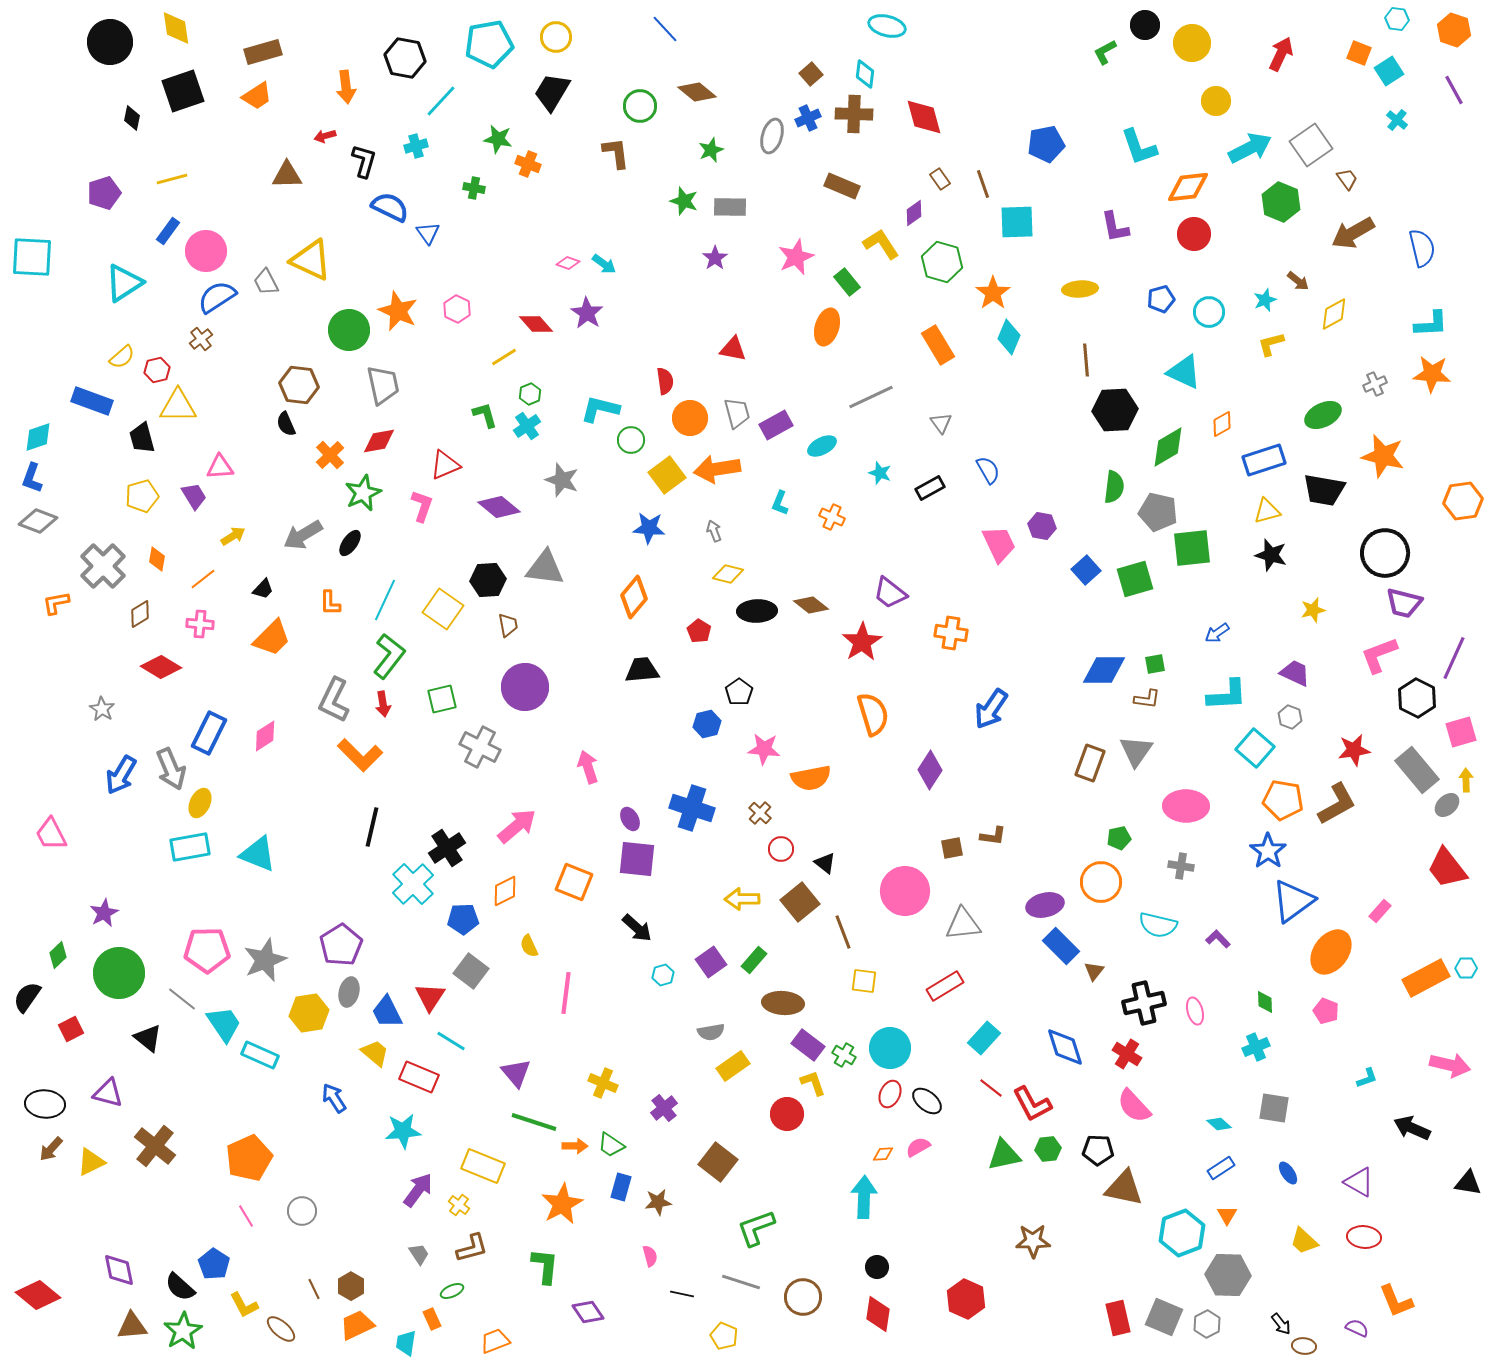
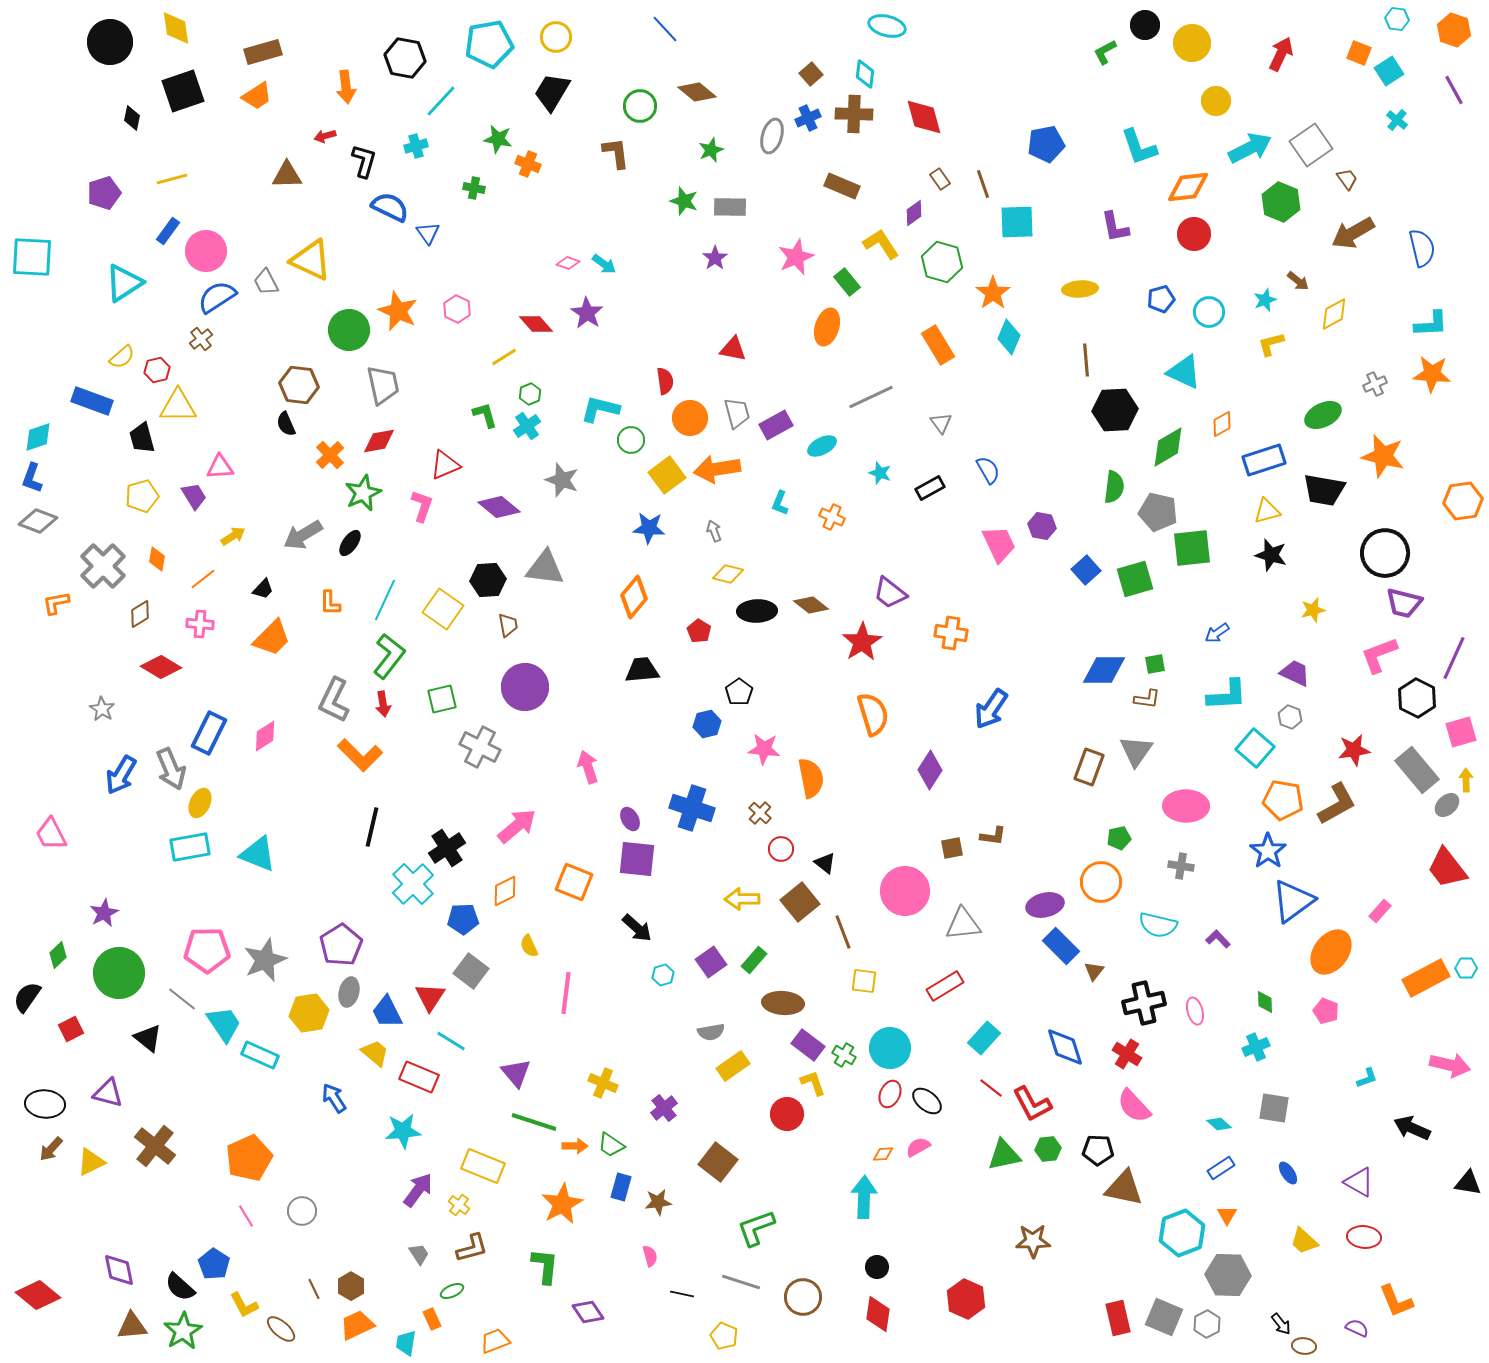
brown rectangle at (1090, 763): moved 1 px left, 4 px down
orange semicircle at (811, 778): rotated 90 degrees counterclockwise
